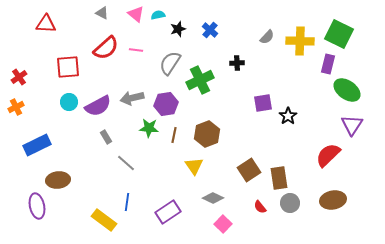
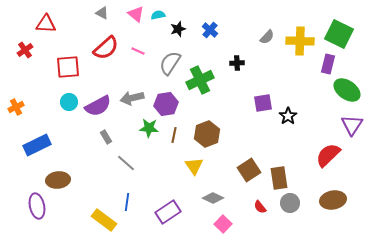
pink line at (136, 50): moved 2 px right, 1 px down; rotated 16 degrees clockwise
red cross at (19, 77): moved 6 px right, 27 px up
